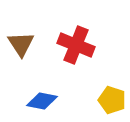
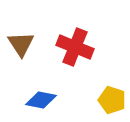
red cross: moved 1 px left, 2 px down
blue diamond: moved 1 px left, 1 px up
